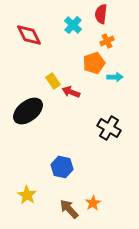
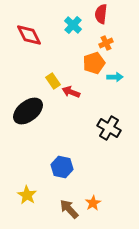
orange cross: moved 1 px left, 2 px down
